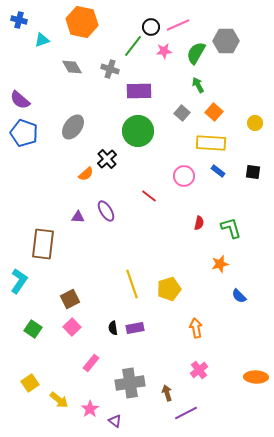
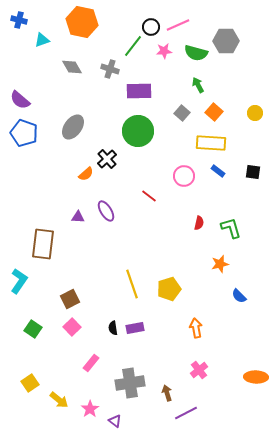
green semicircle at (196, 53): rotated 105 degrees counterclockwise
yellow circle at (255, 123): moved 10 px up
